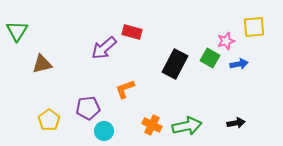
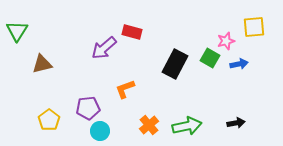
orange cross: moved 3 px left; rotated 24 degrees clockwise
cyan circle: moved 4 px left
